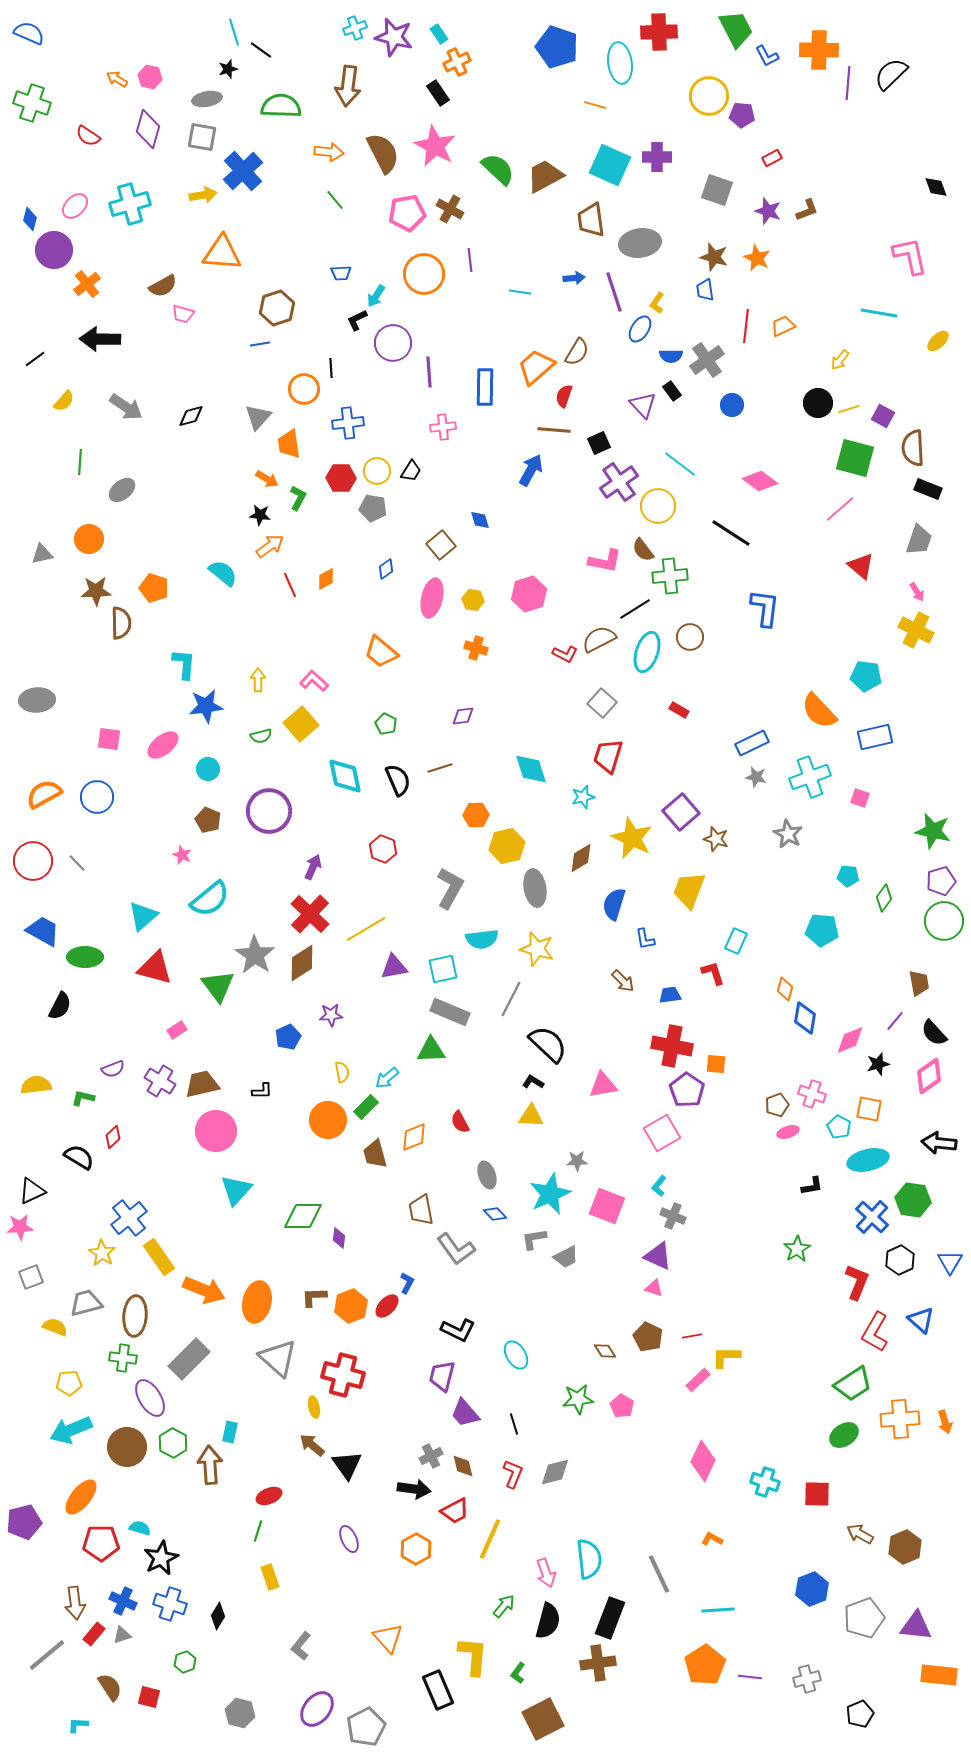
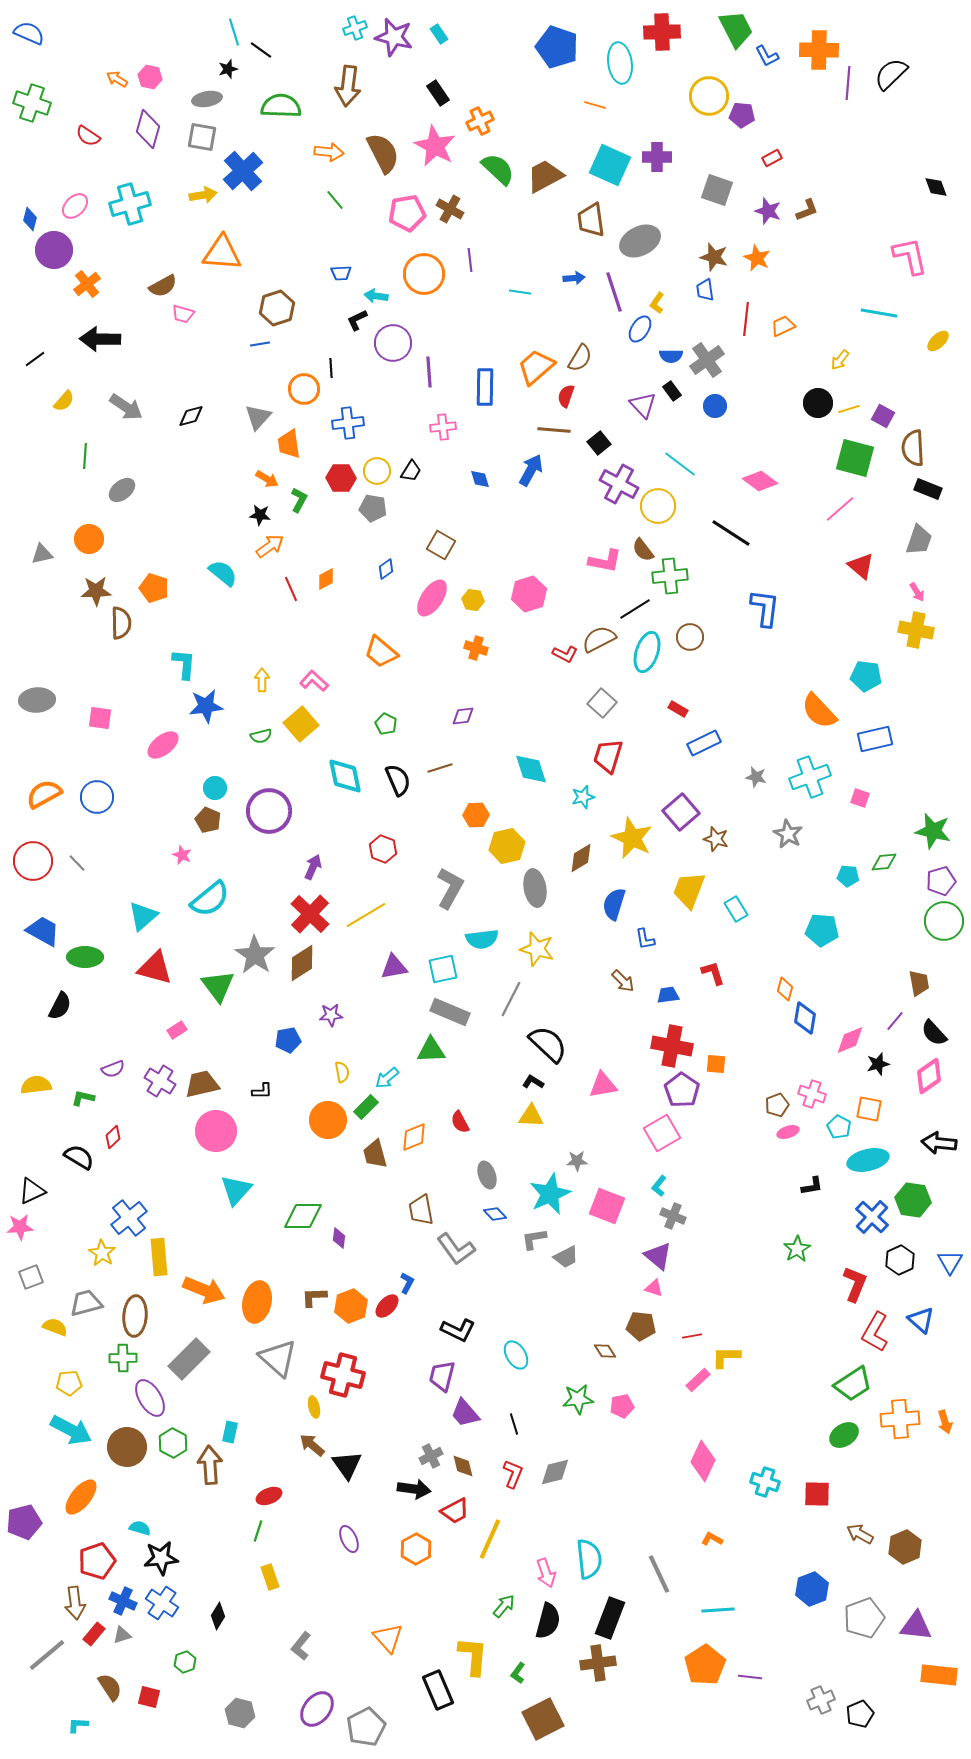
red cross at (659, 32): moved 3 px right
orange cross at (457, 62): moved 23 px right, 59 px down
gray ellipse at (640, 243): moved 2 px up; rotated 18 degrees counterclockwise
cyan arrow at (376, 296): rotated 65 degrees clockwise
red line at (746, 326): moved 7 px up
brown semicircle at (577, 352): moved 3 px right, 6 px down
red semicircle at (564, 396): moved 2 px right
blue circle at (732, 405): moved 17 px left, 1 px down
black square at (599, 443): rotated 15 degrees counterclockwise
green line at (80, 462): moved 5 px right, 6 px up
purple cross at (619, 482): moved 2 px down; rotated 27 degrees counterclockwise
green L-shape at (298, 498): moved 1 px right, 2 px down
blue diamond at (480, 520): moved 41 px up
brown square at (441, 545): rotated 20 degrees counterclockwise
red line at (290, 585): moved 1 px right, 4 px down
pink ellipse at (432, 598): rotated 21 degrees clockwise
yellow cross at (916, 630): rotated 16 degrees counterclockwise
yellow arrow at (258, 680): moved 4 px right
red rectangle at (679, 710): moved 1 px left, 1 px up
blue rectangle at (875, 737): moved 2 px down
pink square at (109, 739): moved 9 px left, 21 px up
blue rectangle at (752, 743): moved 48 px left
cyan circle at (208, 769): moved 7 px right, 19 px down
green diamond at (884, 898): moved 36 px up; rotated 48 degrees clockwise
yellow line at (366, 929): moved 14 px up
cyan rectangle at (736, 941): moved 32 px up; rotated 55 degrees counterclockwise
blue trapezoid at (670, 995): moved 2 px left
blue pentagon at (288, 1037): moved 3 px down; rotated 15 degrees clockwise
purple pentagon at (687, 1090): moved 5 px left
purple triangle at (658, 1256): rotated 16 degrees clockwise
yellow rectangle at (159, 1257): rotated 30 degrees clockwise
red L-shape at (857, 1282): moved 2 px left, 2 px down
brown pentagon at (648, 1337): moved 7 px left, 11 px up; rotated 20 degrees counterclockwise
green cross at (123, 1358): rotated 8 degrees counterclockwise
pink pentagon at (622, 1406): rotated 30 degrees clockwise
cyan arrow at (71, 1430): rotated 129 degrees counterclockwise
red pentagon at (101, 1543): moved 4 px left, 18 px down; rotated 18 degrees counterclockwise
black star at (161, 1558): rotated 20 degrees clockwise
blue cross at (170, 1604): moved 8 px left, 1 px up; rotated 16 degrees clockwise
gray cross at (807, 1679): moved 14 px right, 21 px down; rotated 8 degrees counterclockwise
